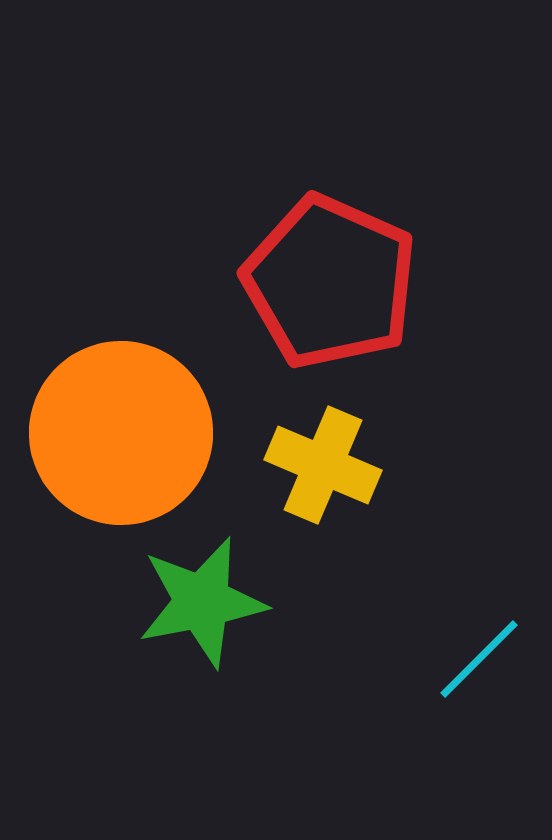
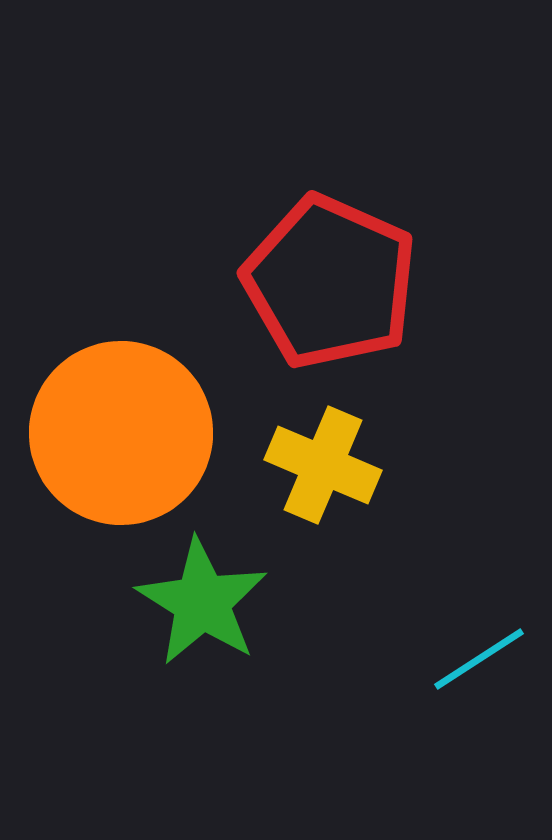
green star: rotated 29 degrees counterclockwise
cyan line: rotated 12 degrees clockwise
